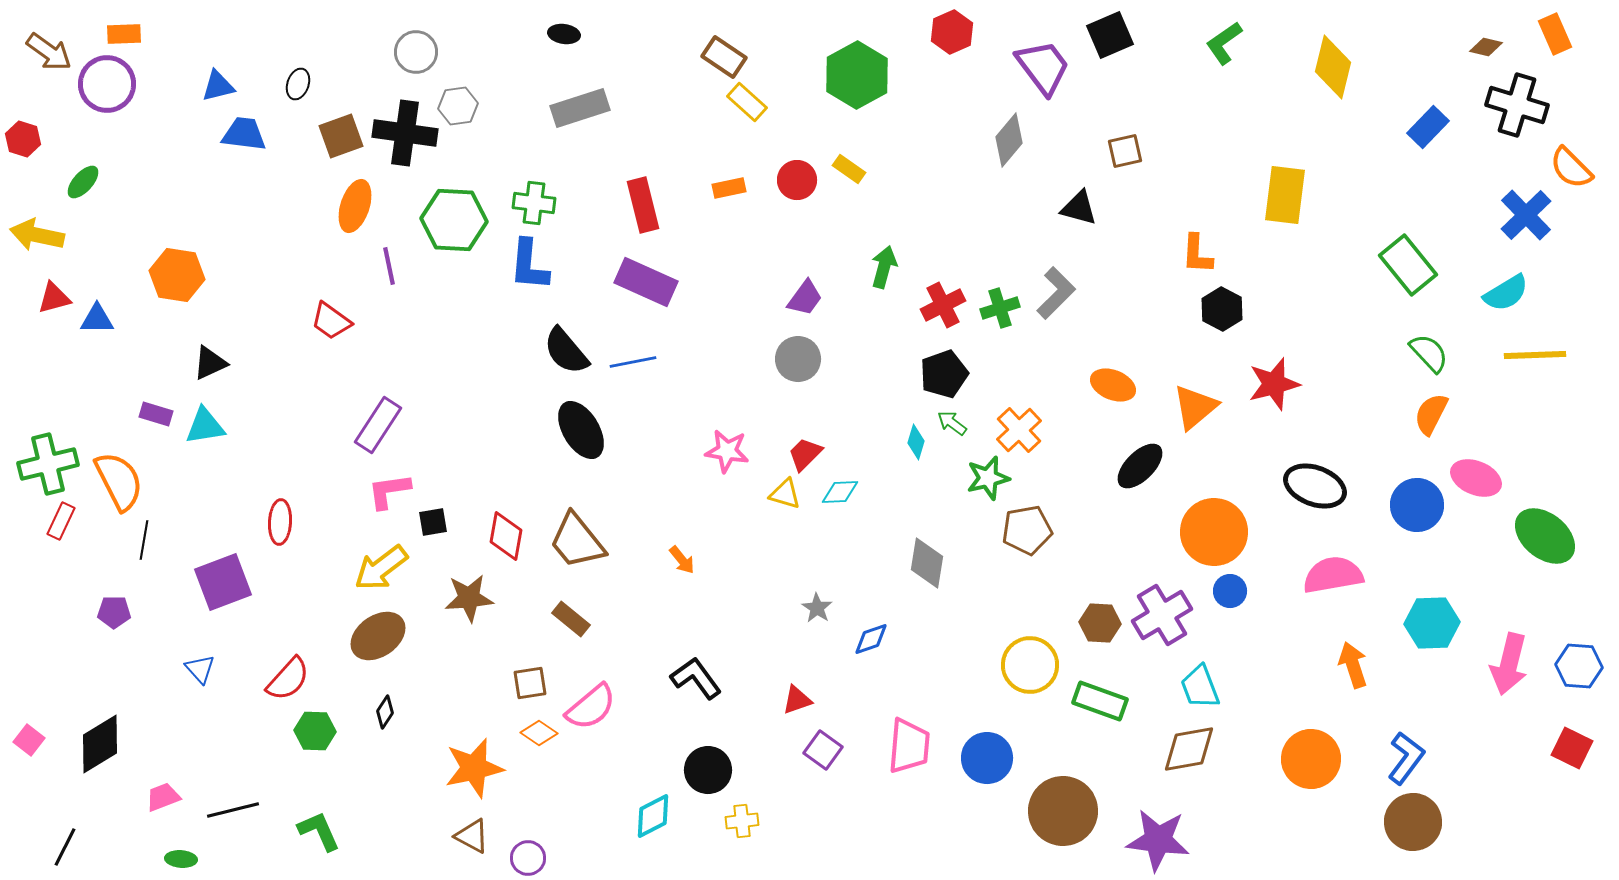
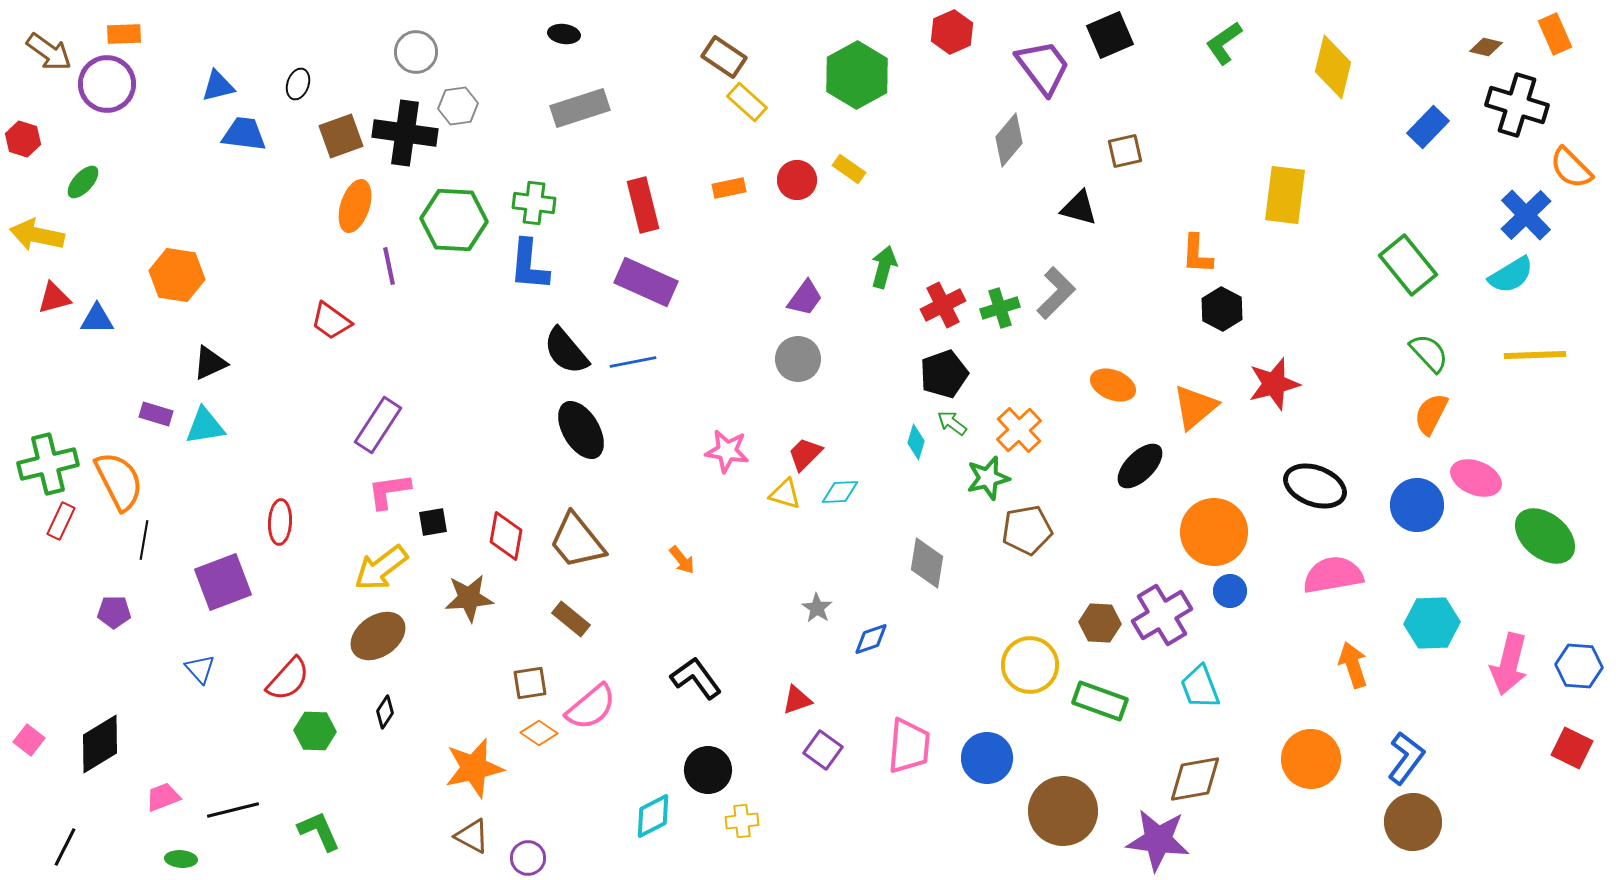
cyan semicircle at (1506, 293): moved 5 px right, 18 px up
brown diamond at (1189, 749): moved 6 px right, 30 px down
